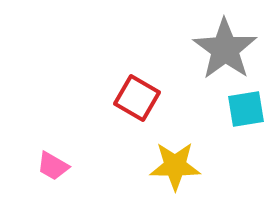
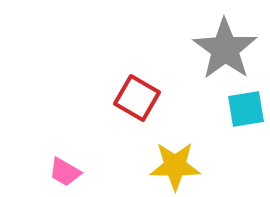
pink trapezoid: moved 12 px right, 6 px down
